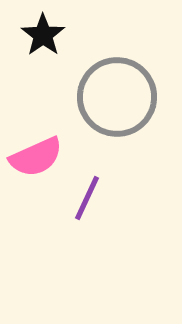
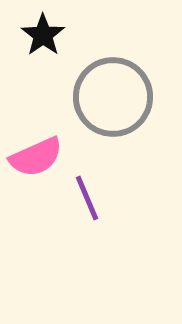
gray circle: moved 4 px left
purple line: rotated 48 degrees counterclockwise
